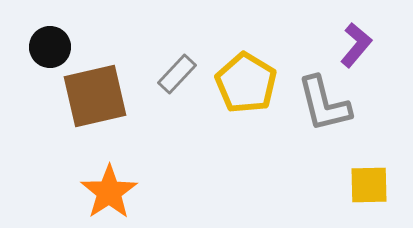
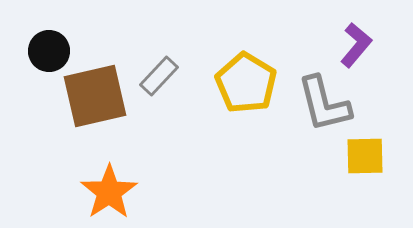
black circle: moved 1 px left, 4 px down
gray rectangle: moved 18 px left, 2 px down
yellow square: moved 4 px left, 29 px up
